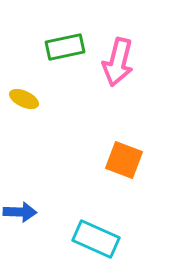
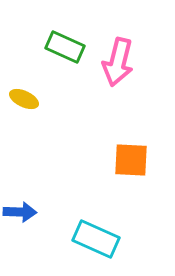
green rectangle: rotated 36 degrees clockwise
orange square: moved 7 px right; rotated 18 degrees counterclockwise
